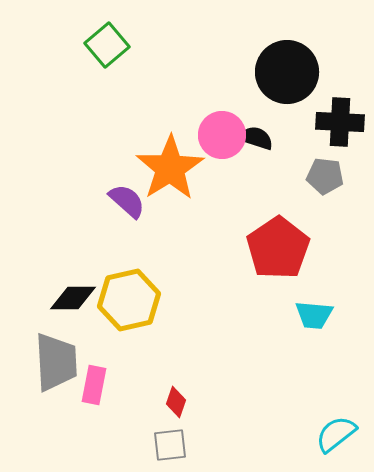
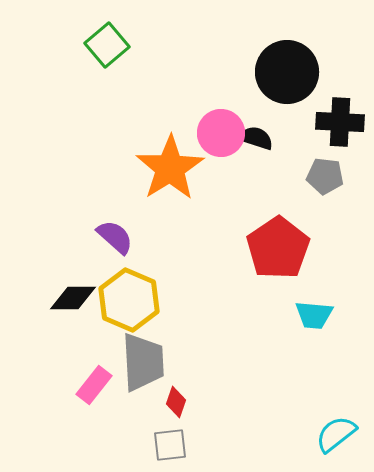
pink circle: moved 1 px left, 2 px up
purple semicircle: moved 12 px left, 36 px down
yellow hexagon: rotated 24 degrees counterclockwise
gray trapezoid: moved 87 px right
pink rectangle: rotated 27 degrees clockwise
